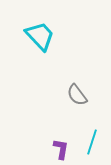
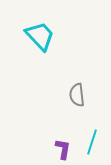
gray semicircle: rotated 30 degrees clockwise
purple L-shape: moved 2 px right
